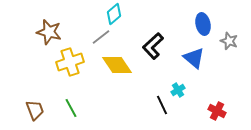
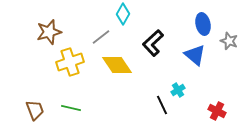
cyan diamond: moved 9 px right; rotated 20 degrees counterclockwise
brown star: rotated 30 degrees counterclockwise
black L-shape: moved 3 px up
blue triangle: moved 1 px right, 3 px up
green line: rotated 48 degrees counterclockwise
